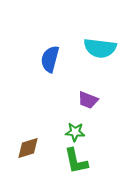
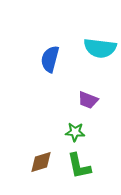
brown diamond: moved 13 px right, 14 px down
green L-shape: moved 3 px right, 5 px down
